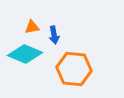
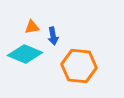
blue arrow: moved 1 px left, 1 px down
orange hexagon: moved 5 px right, 3 px up
